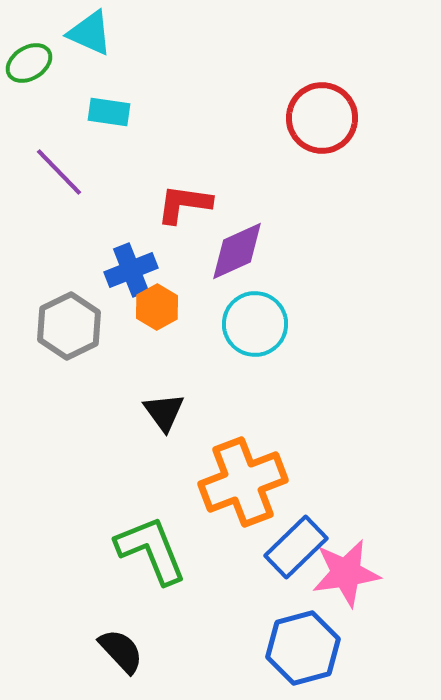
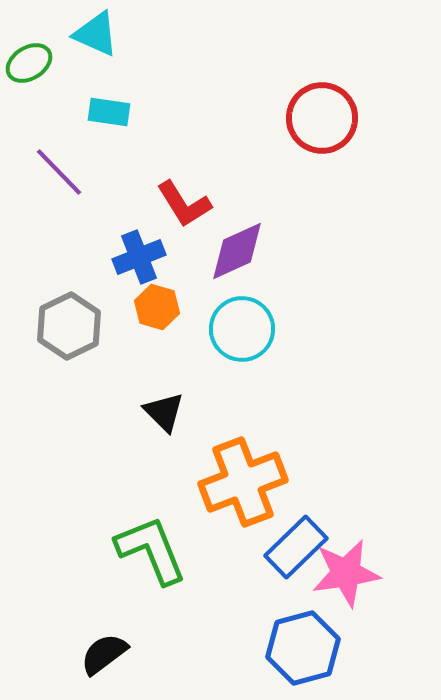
cyan triangle: moved 6 px right, 1 px down
red L-shape: rotated 130 degrees counterclockwise
blue cross: moved 8 px right, 13 px up
orange hexagon: rotated 15 degrees counterclockwise
cyan circle: moved 13 px left, 5 px down
black triangle: rotated 9 degrees counterclockwise
black semicircle: moved 17 px left, 3 px down; rotated 84 degrees counterclockwise
